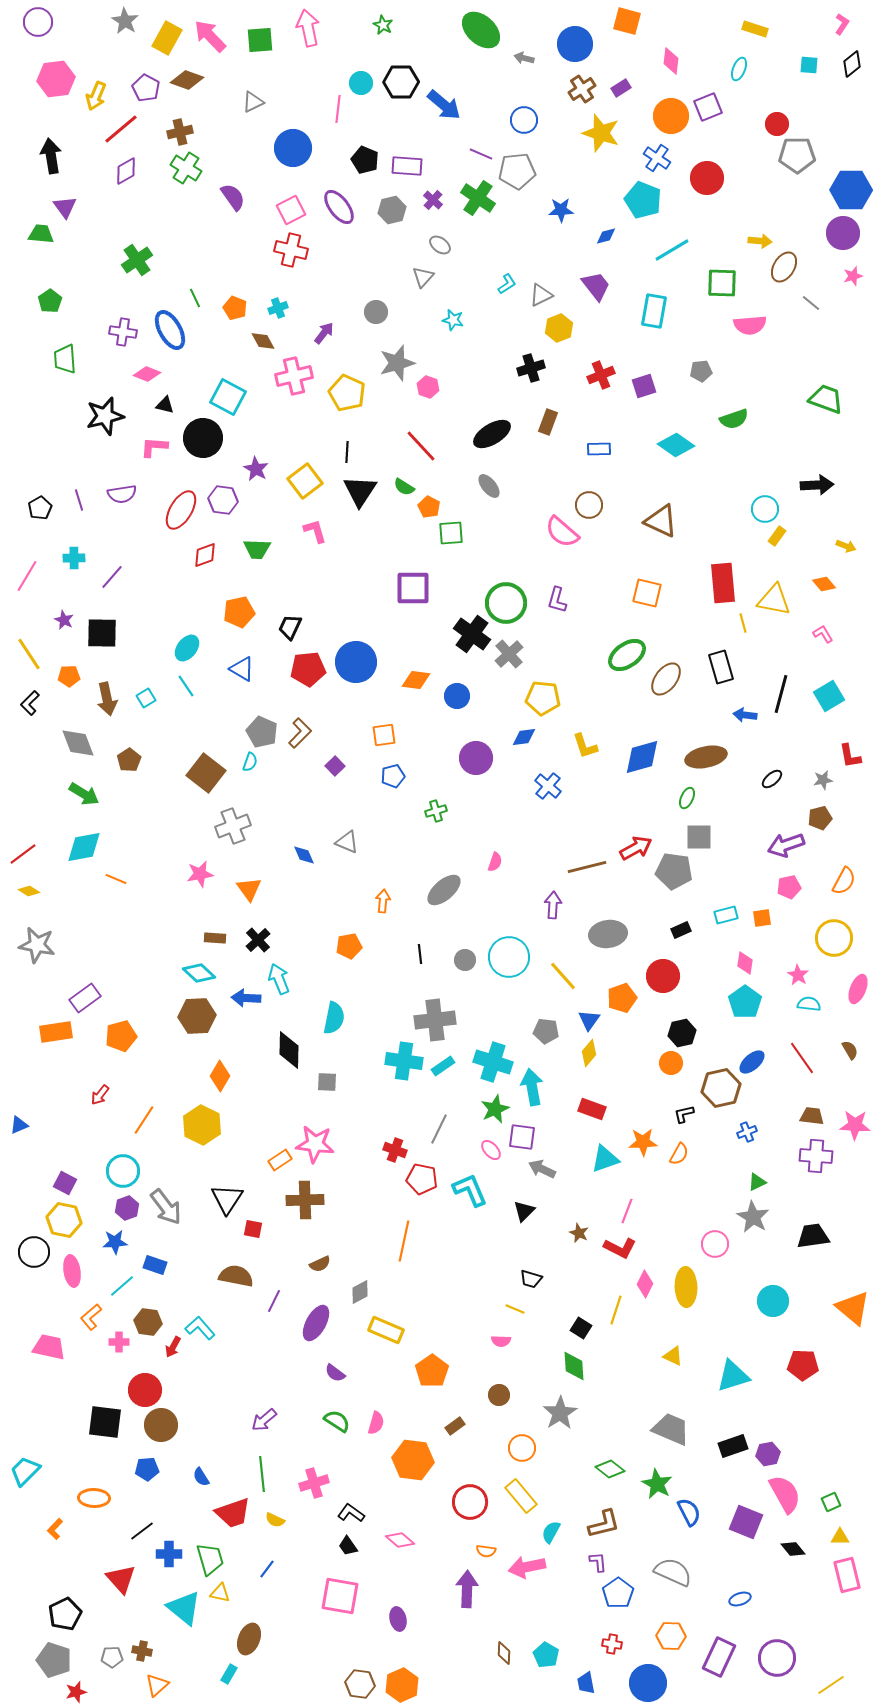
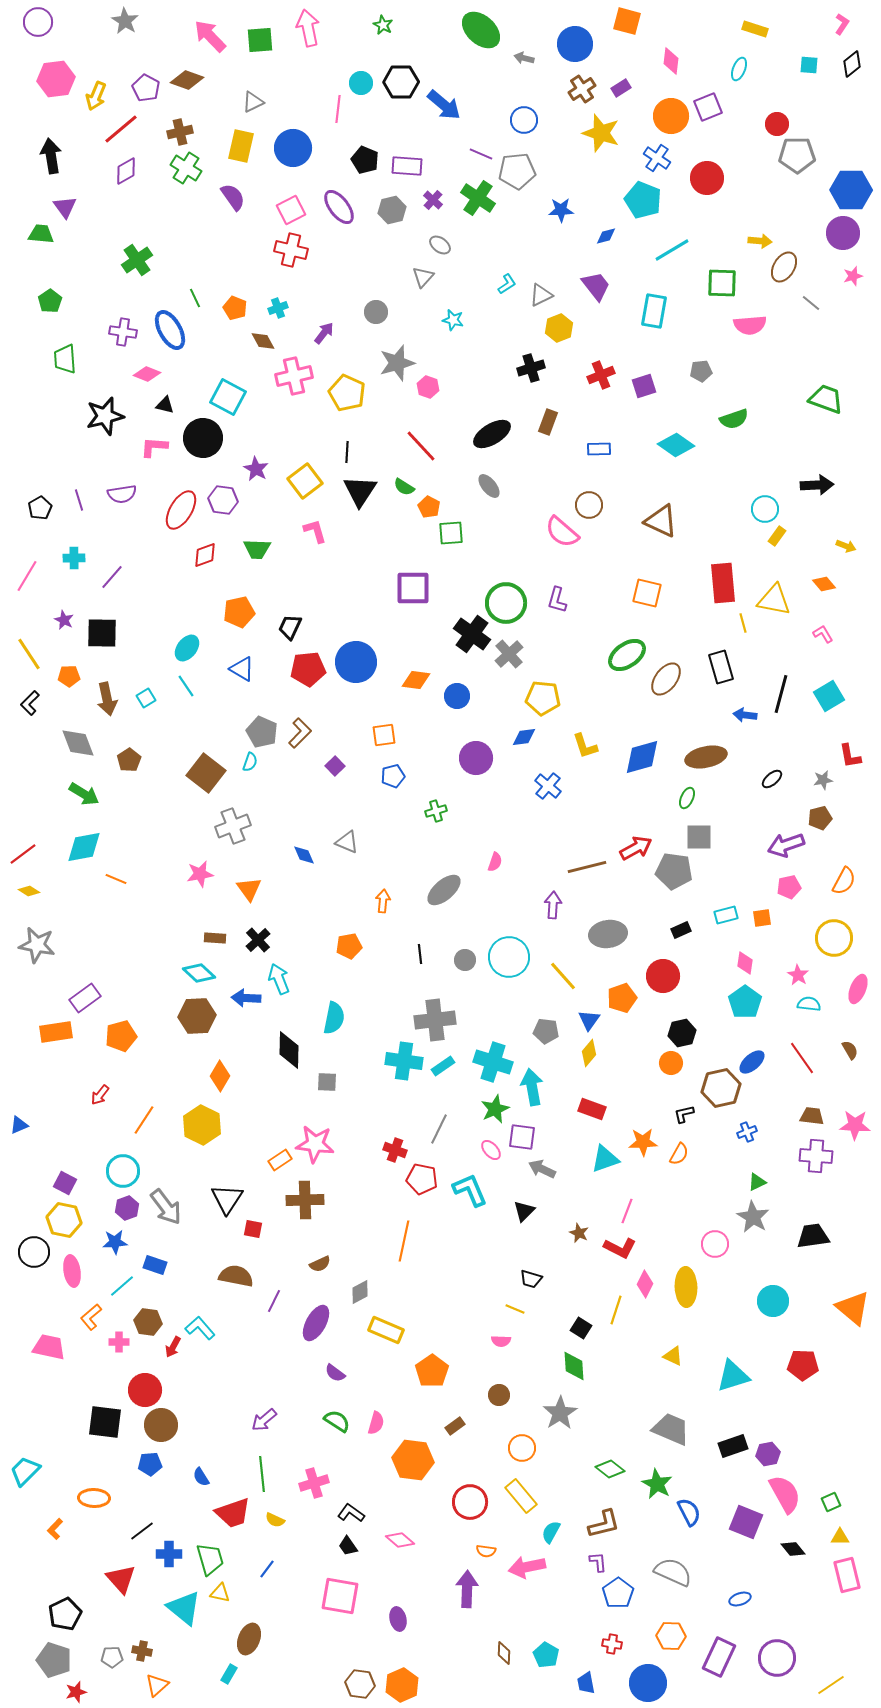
yellow rectangle at (167, 38): moved 74 px right, 108 px down; rotated 16 degrees counterclockwise
blue pentagon at (147, 1469): moved 3 px right, 5 px up
